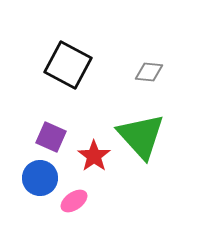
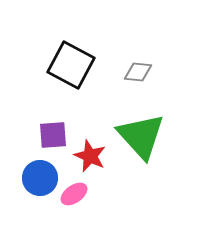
black square: moved 3 px right
gray diamond: moved 11 px left
purple square: moved 2 px right, 2 px up; rotated 28 degrees counterclockwise
red star: moved 4 px left; rotated 12 degrees counterclockwise
pink ellipse: moved 7 px up
